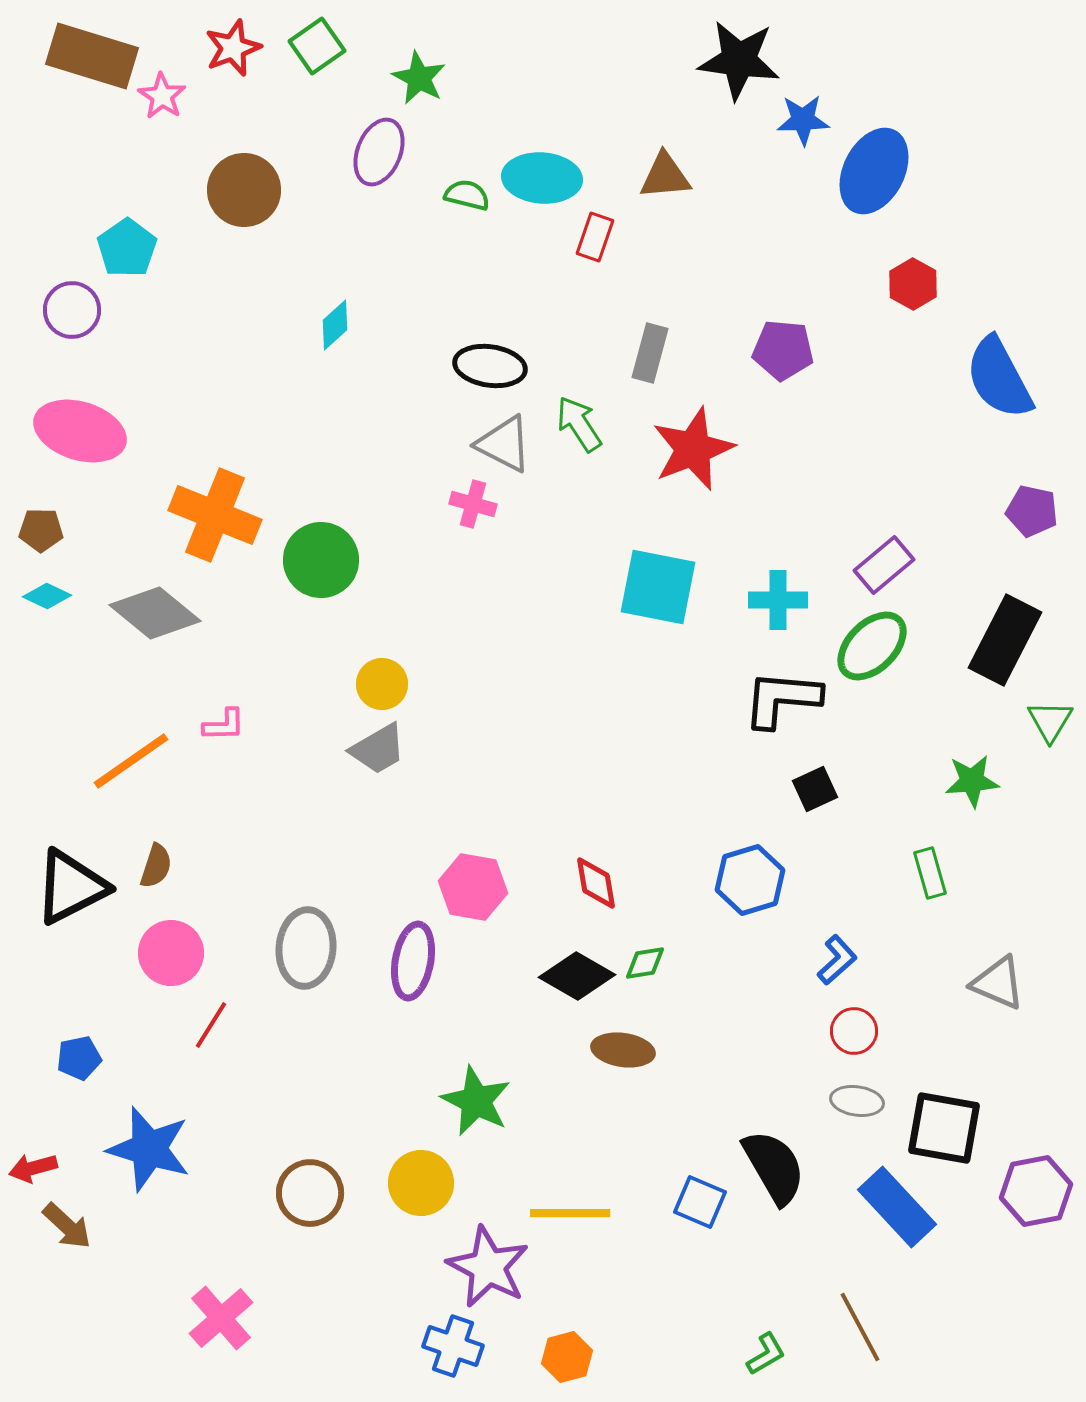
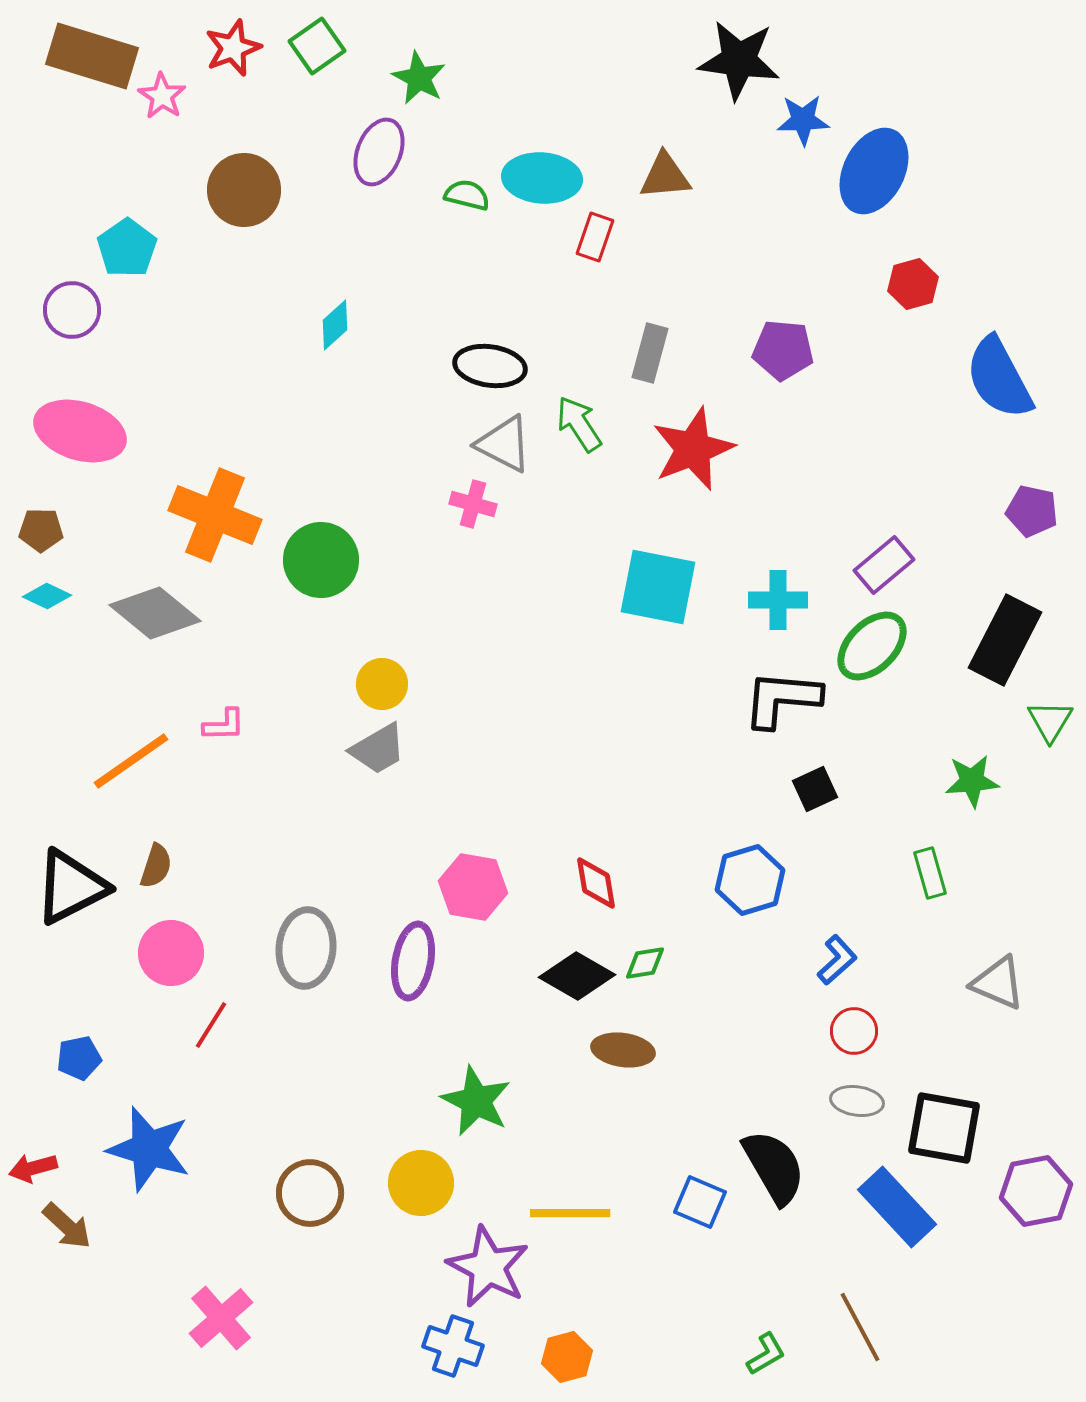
red hexagon at (913, 284): rotated 15 degrees clockwise
